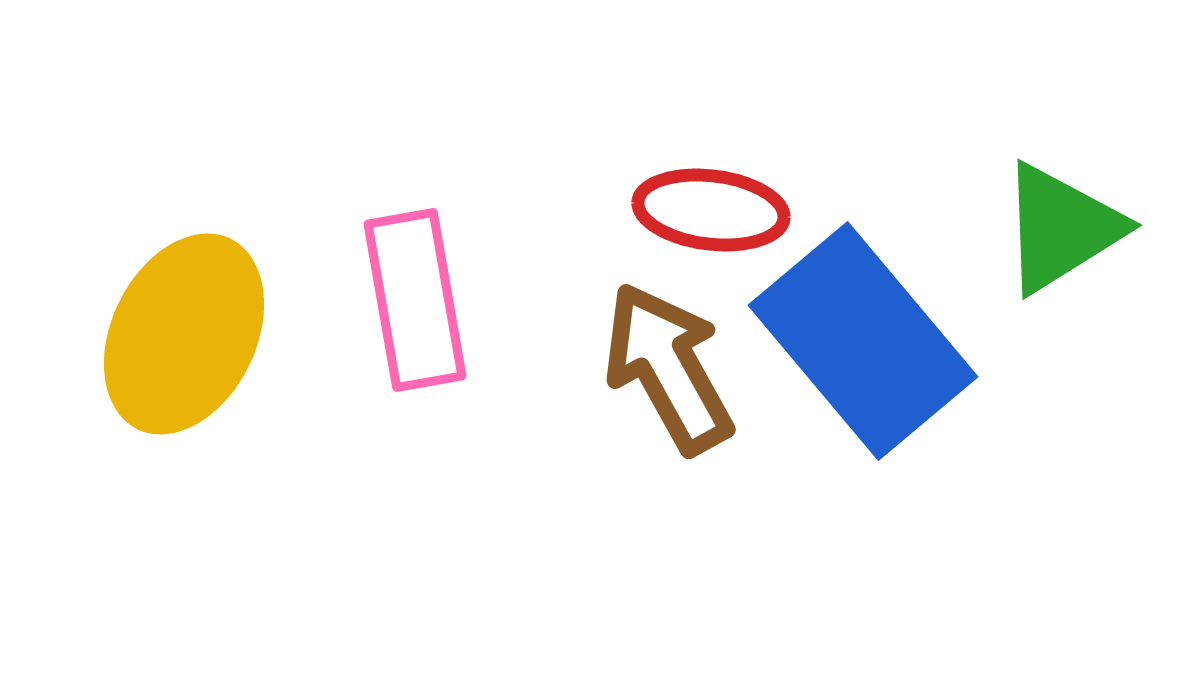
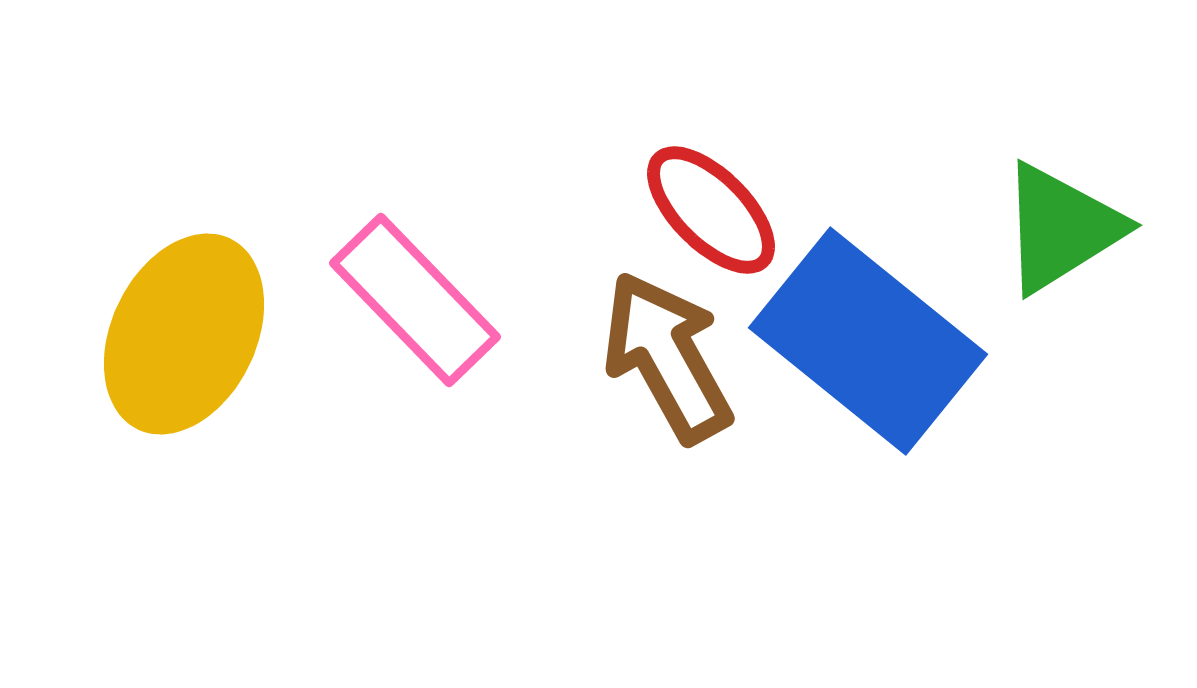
red ellipse: rotated 38 degrees clockwise
pink rectangle: rotated 34 degrees counterclockwise
blue rectangle: moved 5 px right; rotated 11 degrees counterclockwise
brown arrow: moved 1 px left, 11 px up
